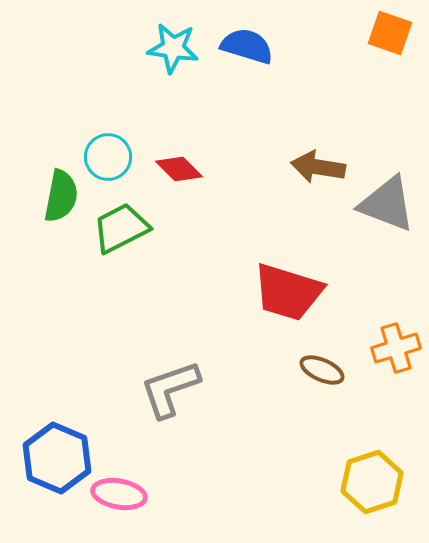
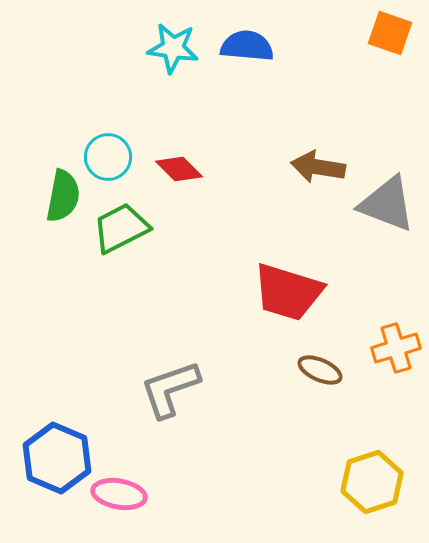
blue semicircle: rotated 12 degrees counterclockwise
green semicircle: moved 2 px right
brown ellipse: moved 2 px left
